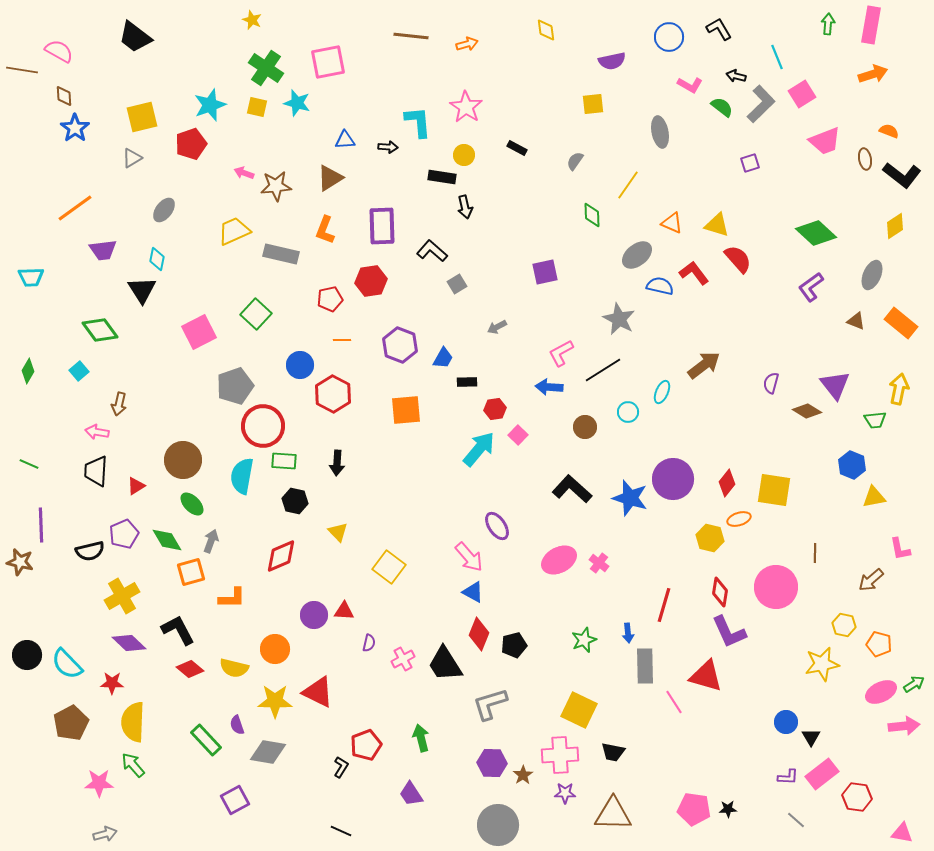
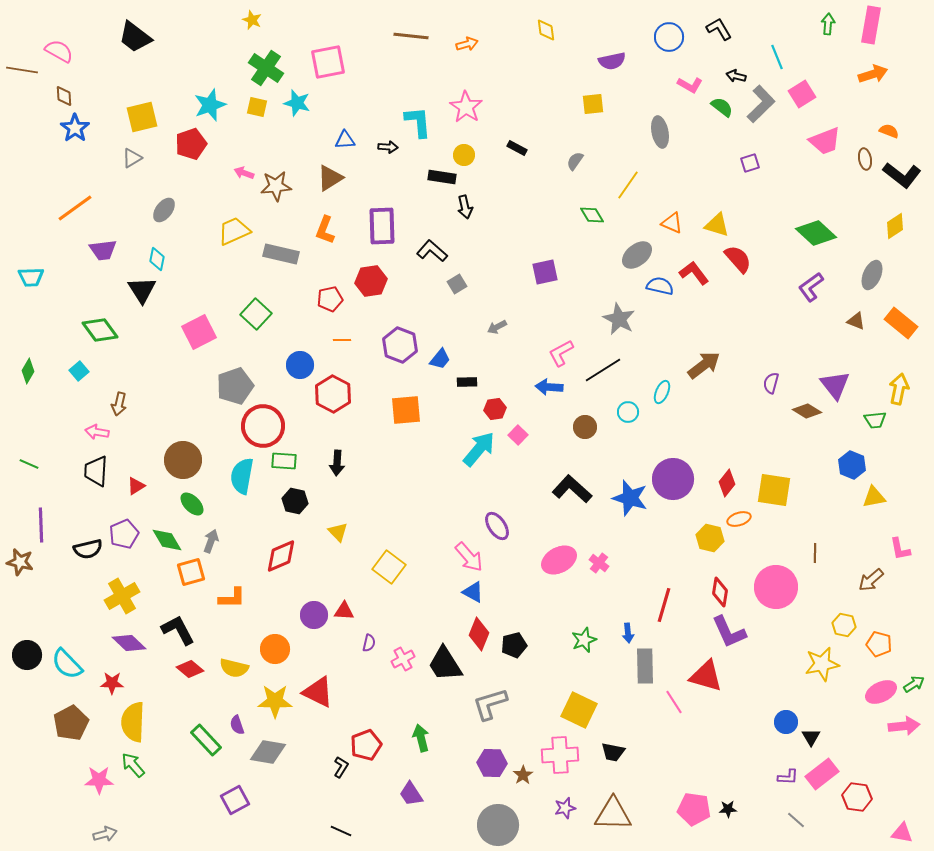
green diamond at (592, 215): rotated 30 degrees counterclockwise
blue trapezoid at (443, 358): moved 3 px left, 1 px down; rotated 10 degrees clockwise
black semicircle at (90, 551): moved 2 px left, 2 px up
pink star at (99, 783): moved 3 px up
purple star at (565, 793): moved 15 px down; rotated 15 degrees counterclockwise
